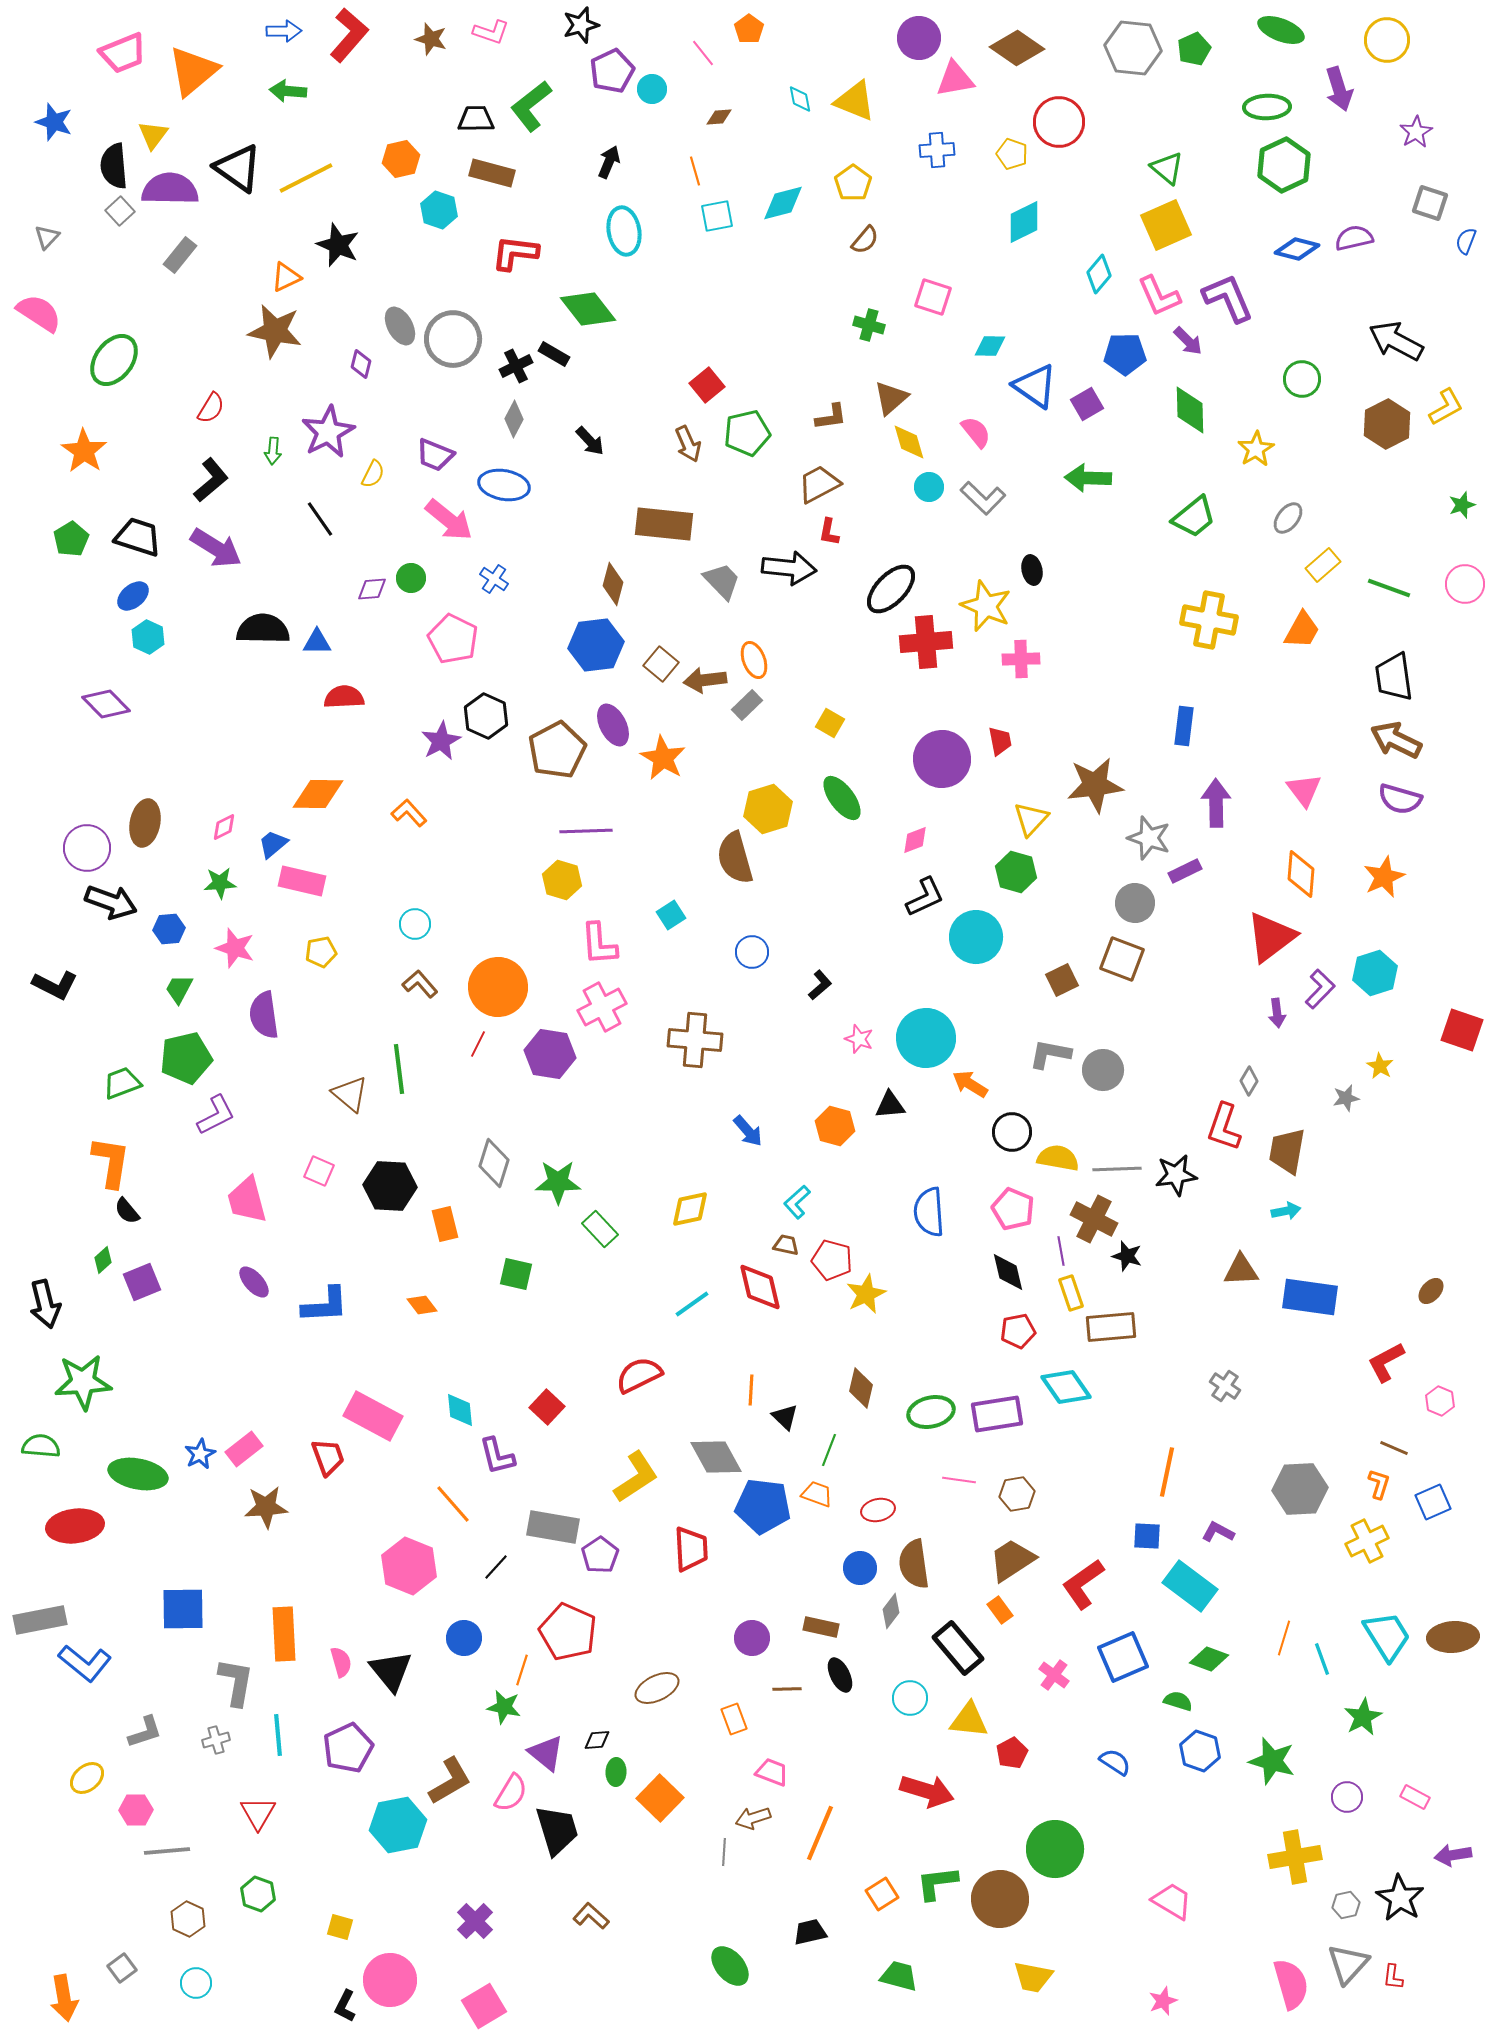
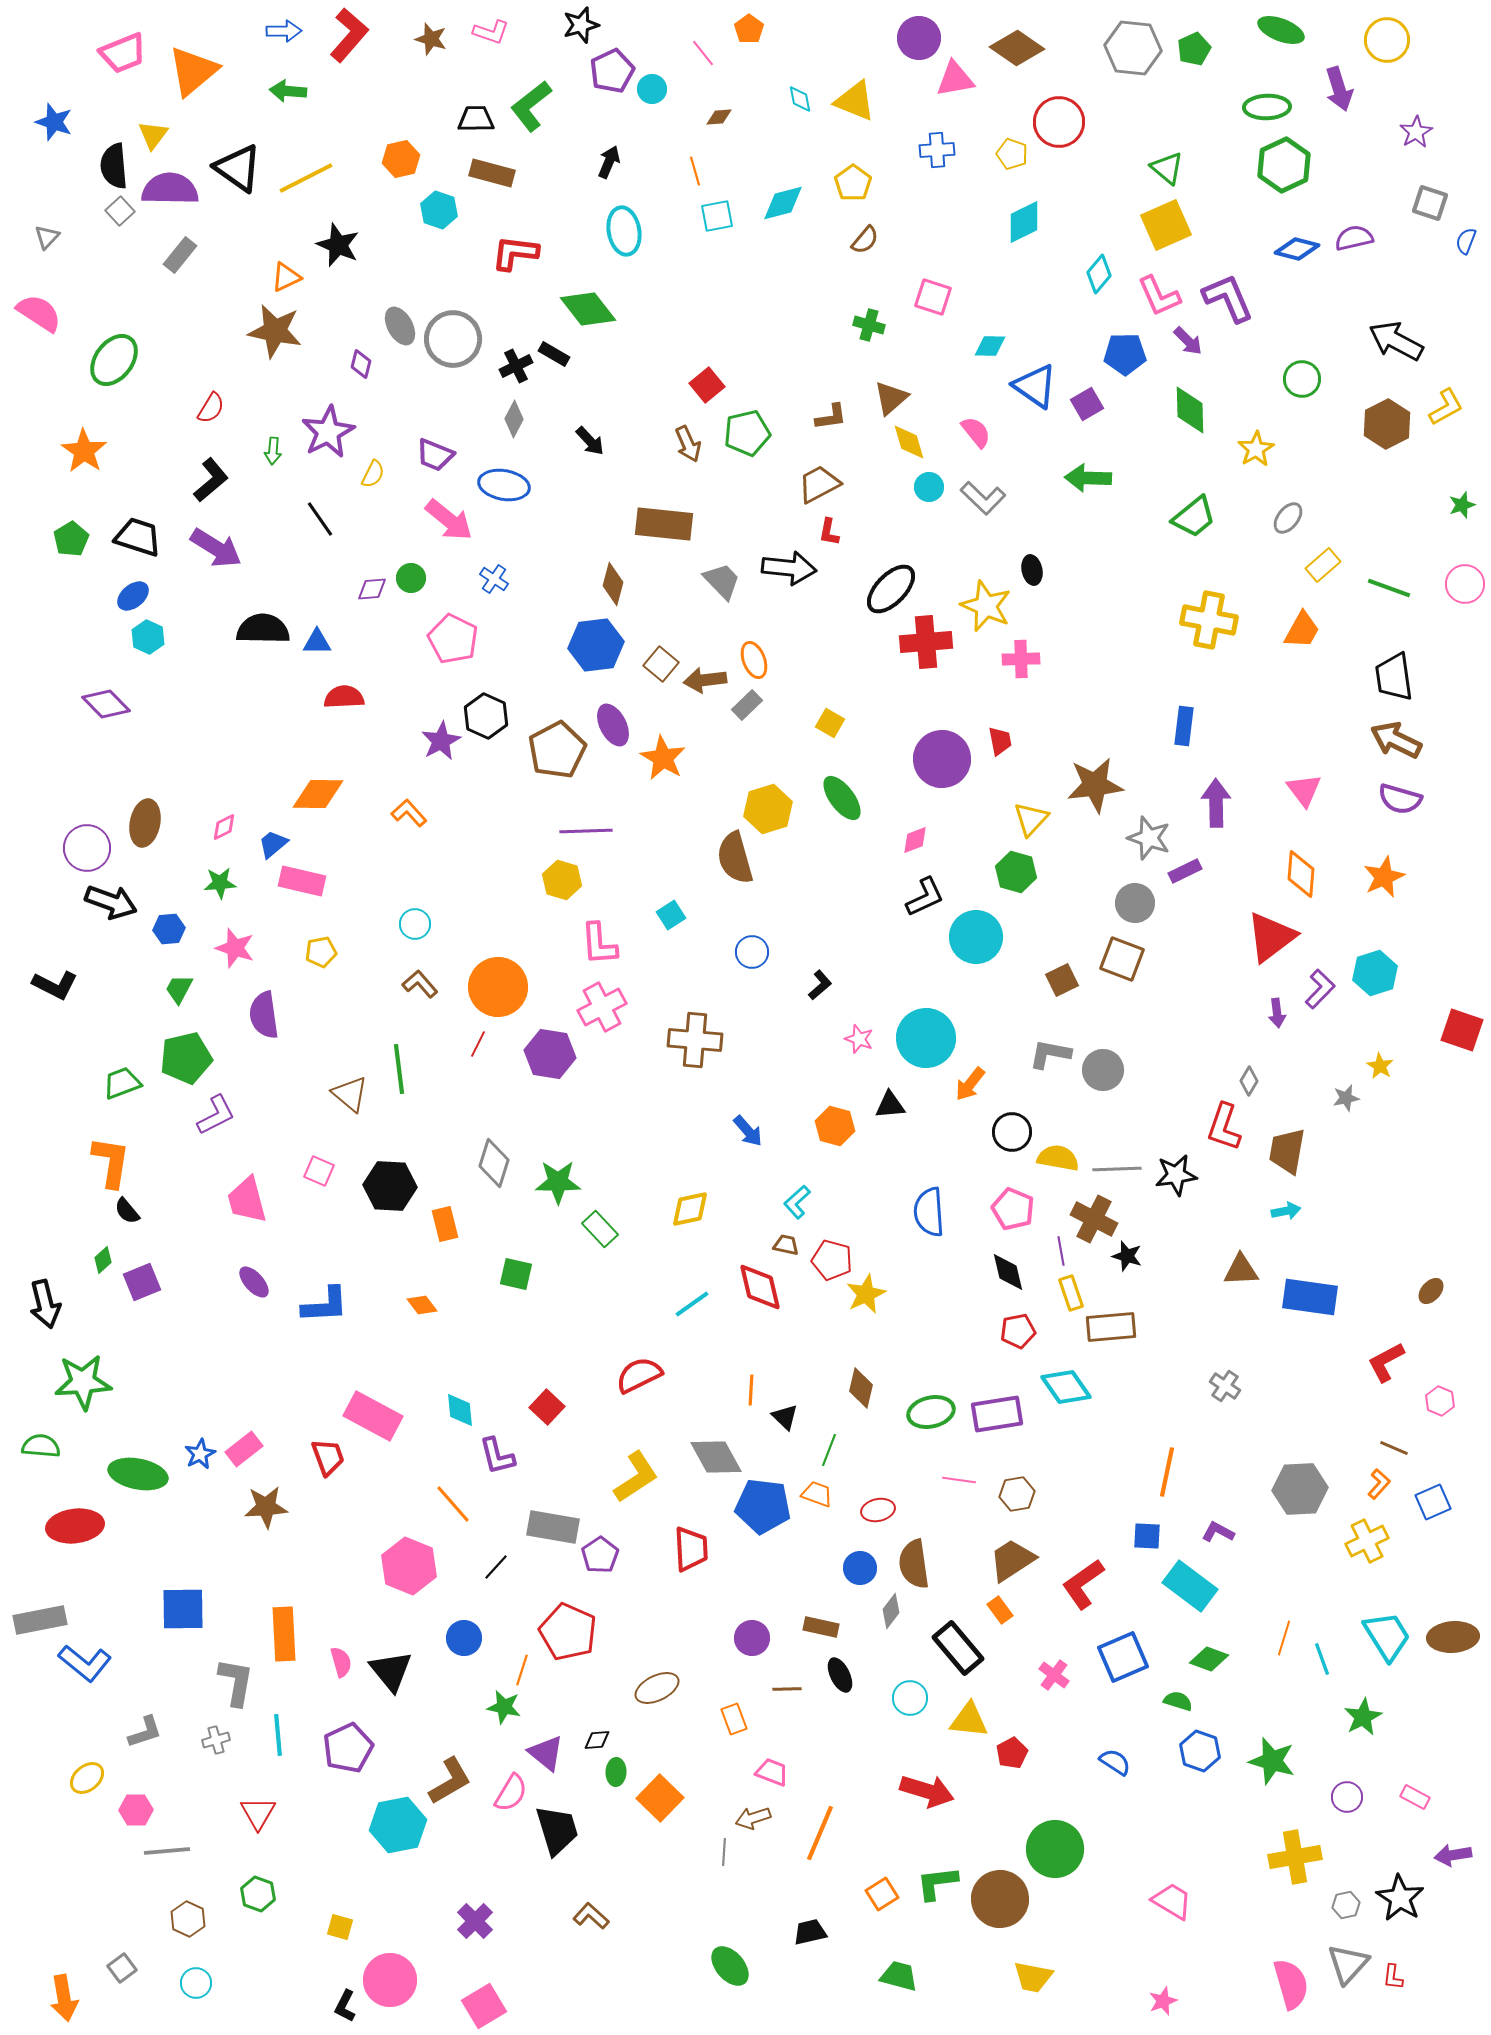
orange arrow at (970, 1084): rotated 84 degrees counterclockwise
orange L-shape at (1379, 1484): rotated 24 degrees clockwise
